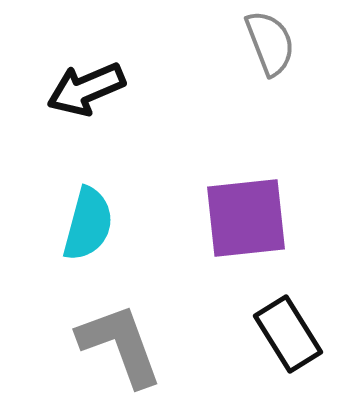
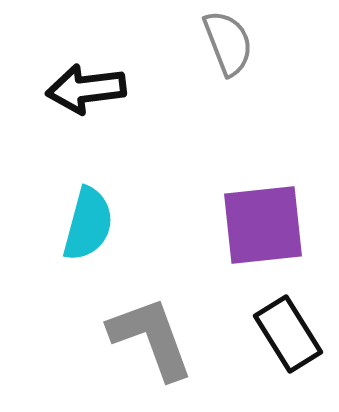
gray semicircle: moved 42 px left
black arrow: rotated 16 degrees clockwise
purple square: moved 17 px right, 7 px down
gray L-shape: moved 31 px right, 7 px up
